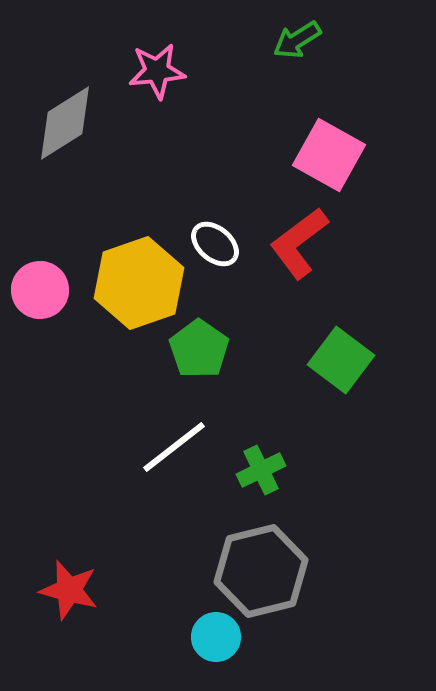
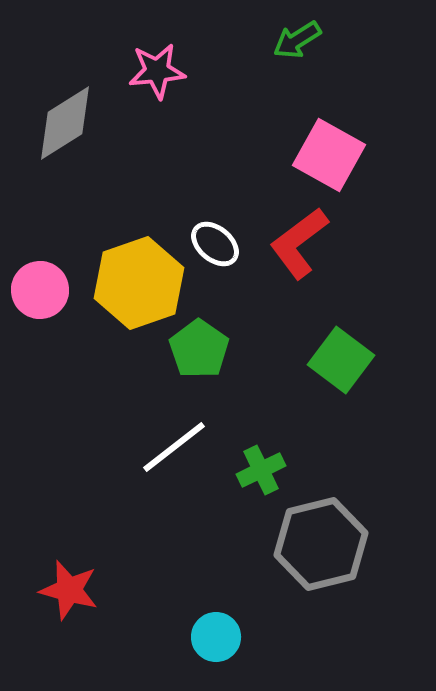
gray hexagon: moved 60 px right, 27 px up
